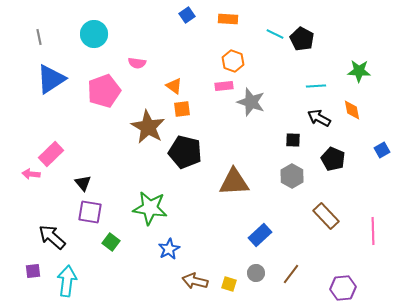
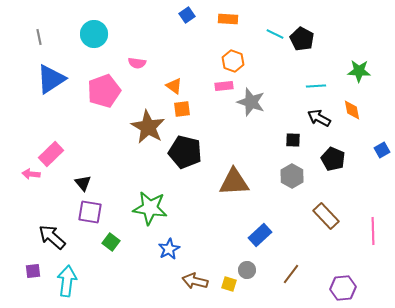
gray circle at (256, 273): moved 9 px left, 3 px up
